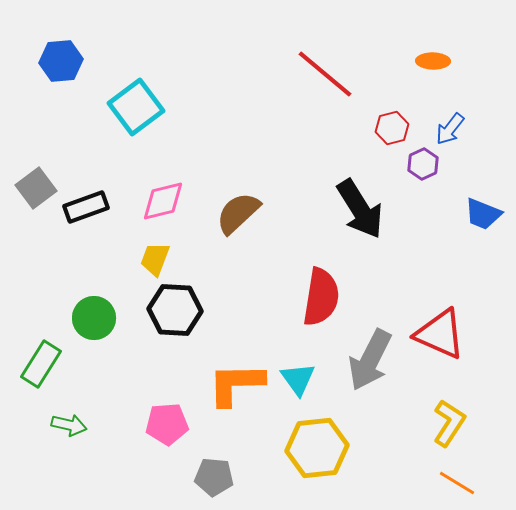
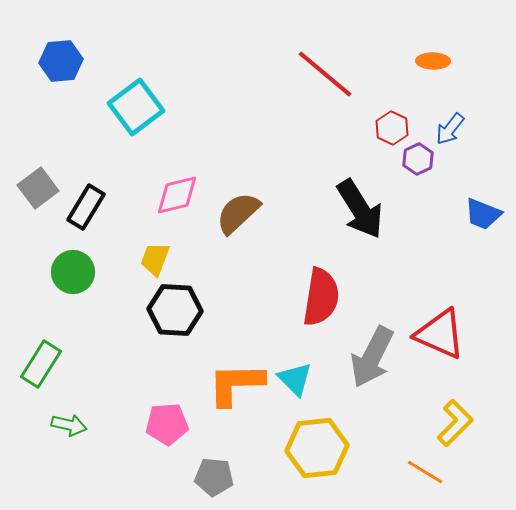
red hexagon: rotated 20 degrees counterclockwise
purple hexagon: moved 5 px left, 5 px up
gray square: moved 2 px right
pink diamond: moved 14 px right, 6 px up
black rectangle: rotated 39 degrees counterclockwise
green circle: moved 21 px left, 46 px up
gray arrow: moved 2 px right, 3 px up
cyan triangle: moved 3 px left; rotated 9 degrees counterclockwise
yellow L-shape: moved 6 px right; rotated 12 degrees clockwise
orange line: moved 32 px left, 11 px up
